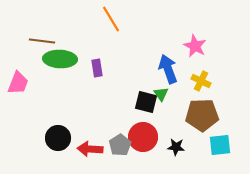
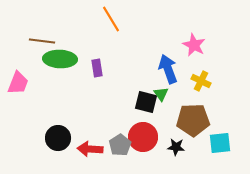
pink star: moved 1 px left, 1 px up
brown pentagon: moved 9 px left, 5 px down
cyan square: moved 2 px up
